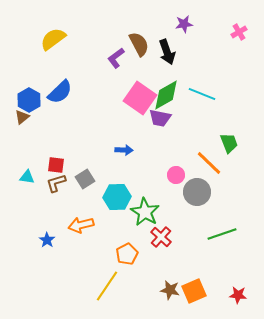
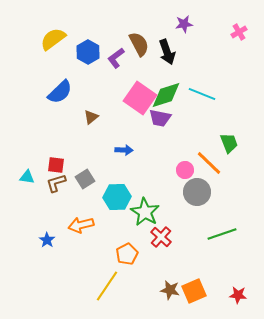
green diamond: rotated 12 degrees clockwise
blue hexagon: moved 59 px right, 48 px up
brown triangle: moved 69 px right
pink circle: moved 9 px right, 5 px up
